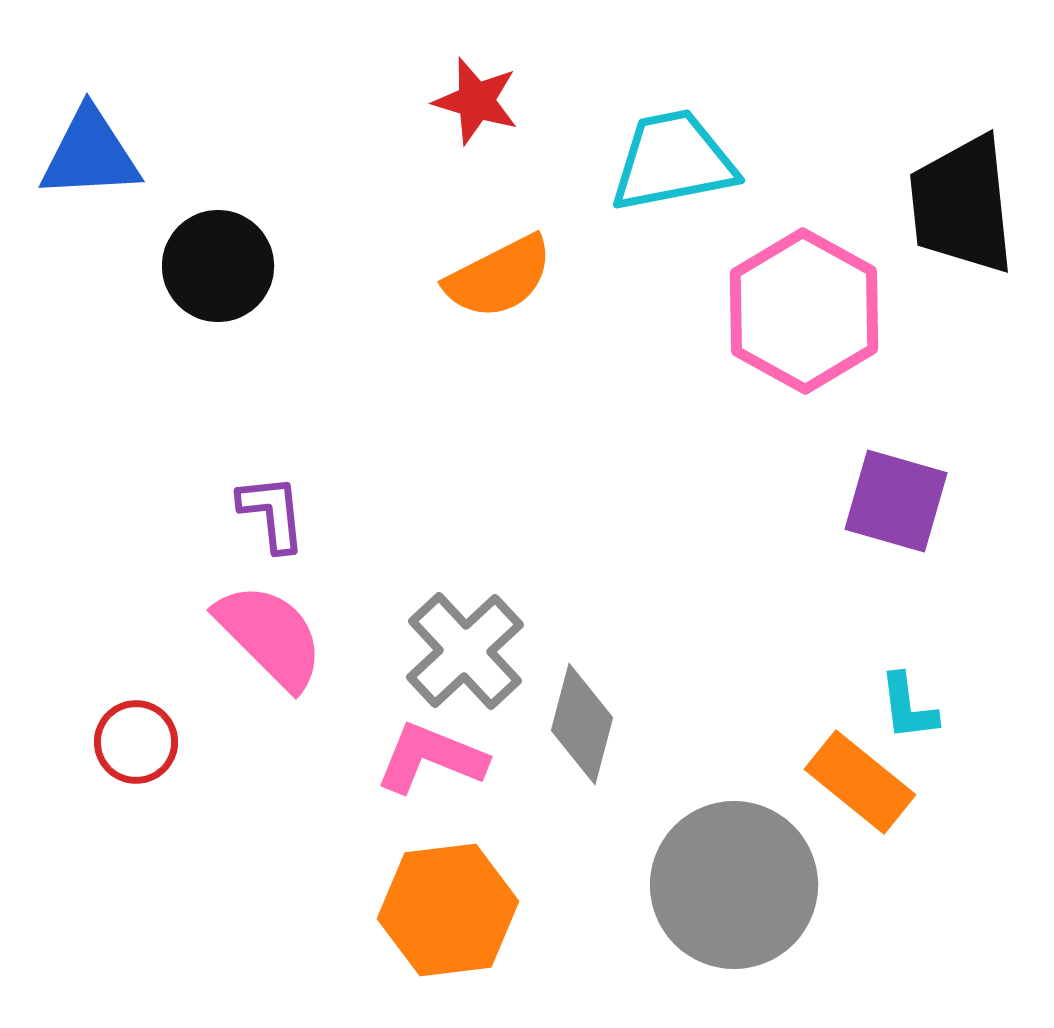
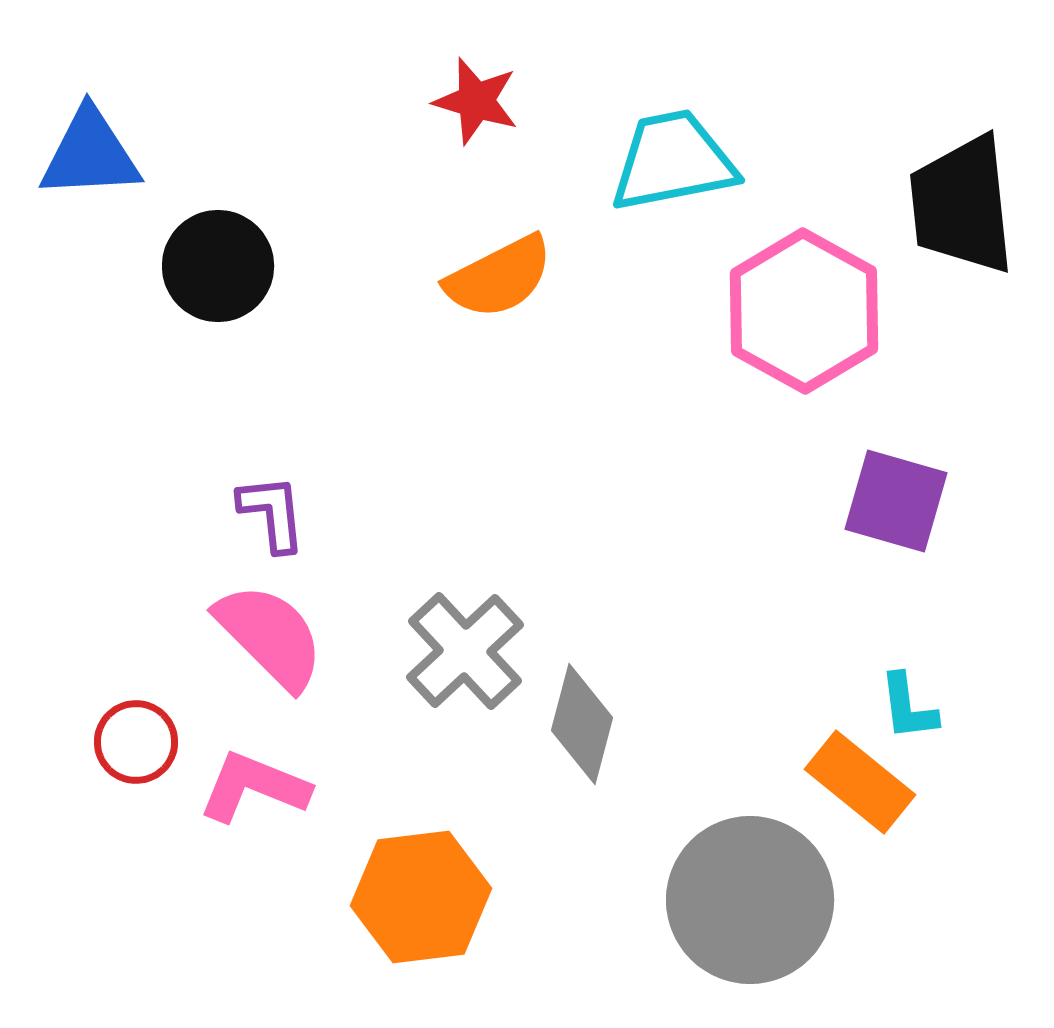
pink L-shape: moved 177 px left, 29 px down
gray circle: moved 16 px right, 15 px down
orange hexagon: moved 27 px left, 13 px up
